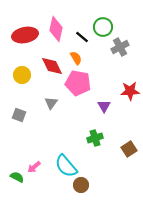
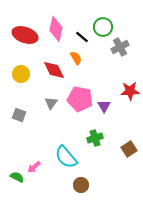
red ellipse: rotated 30 degrees clockwise
red diamond: moved 2 px right, 4 px down
yellow circle: moved 1 px left, 1 px up
pink pentagon: moved 2 px right, 16 px down
cyan semicircle: moved 9 px up
